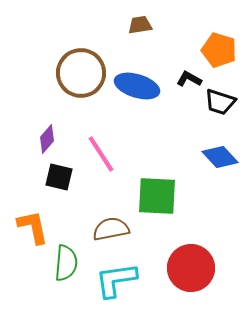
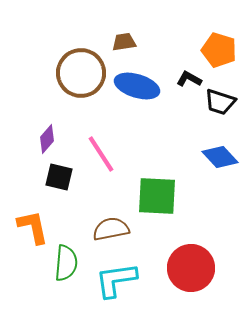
brown trapezoid: moved 16 px left, 17 px down
